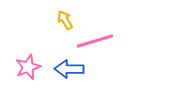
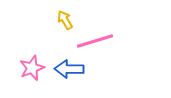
pink star: moved 4 px right, 1 px down
